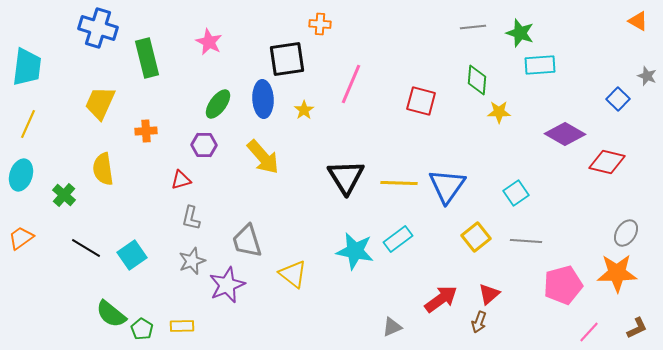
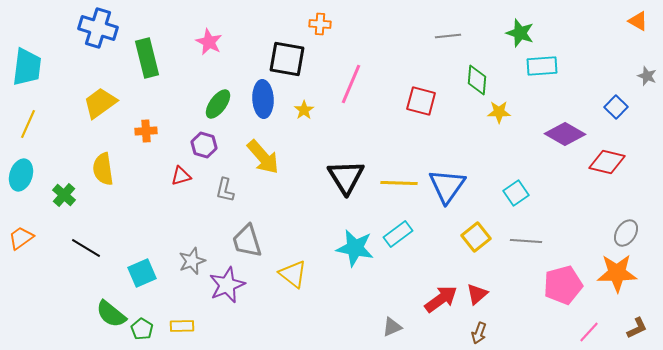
gray line at (473, 27): moved 25 px left, 9 px down
black square at (287, 59): rotated 18 degrees clockwise
cyan rectangle at (540, 65): moved 2 px right, 1 px down
blue square at (618, 99): moved 2 px left, 8 px down
yellow trapezoid at (100, 103): rotated 30 degrees clockwise
purple hexagon at (204, 145): rotated 15 degrees clockwise
red triangle at (181, 180): moved 4 px up
gray L-shape at (191, 218): moved 34 px right, 28 px up
cyan rectangle at (398, 239): moved 5 px up
cyan star at (355, 251): moved 3 px up
cyan square at (132, 255): moved 10 px right, 18 px down; rotated 12 degrees clockwise
red triangle at (489, 294): moved 12 px left
brown arrow at (479, 322): moved 11 px down
